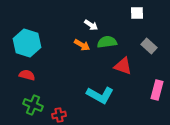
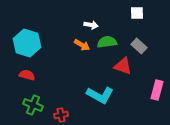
white arrow: rotated 24 degrees counterclockwise
gray rectangle: moved 10 px left
red cross: moved 2 px right
